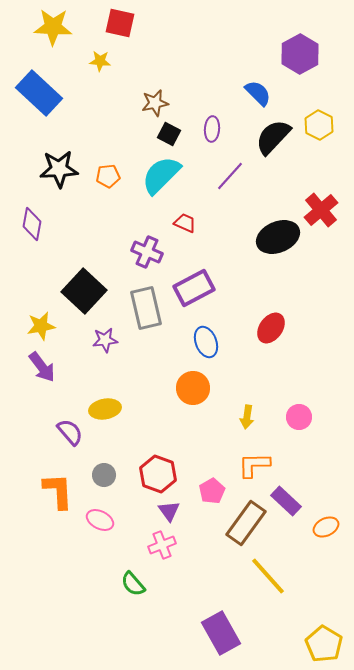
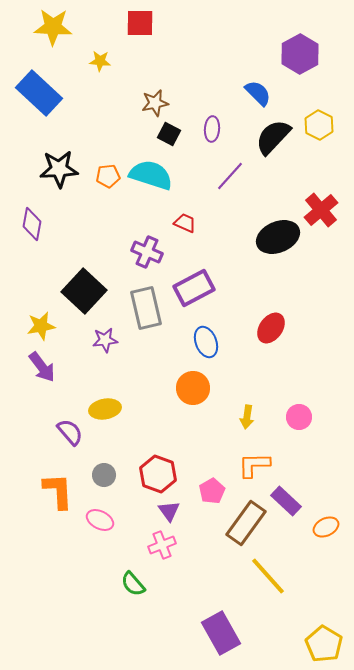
red square at (120, 23): moved 20 px right; rotated 12 degrees counterclockwise
cyan semicircle at (161, 175): moved 10 px left; rotated 63 degrees clockwise
